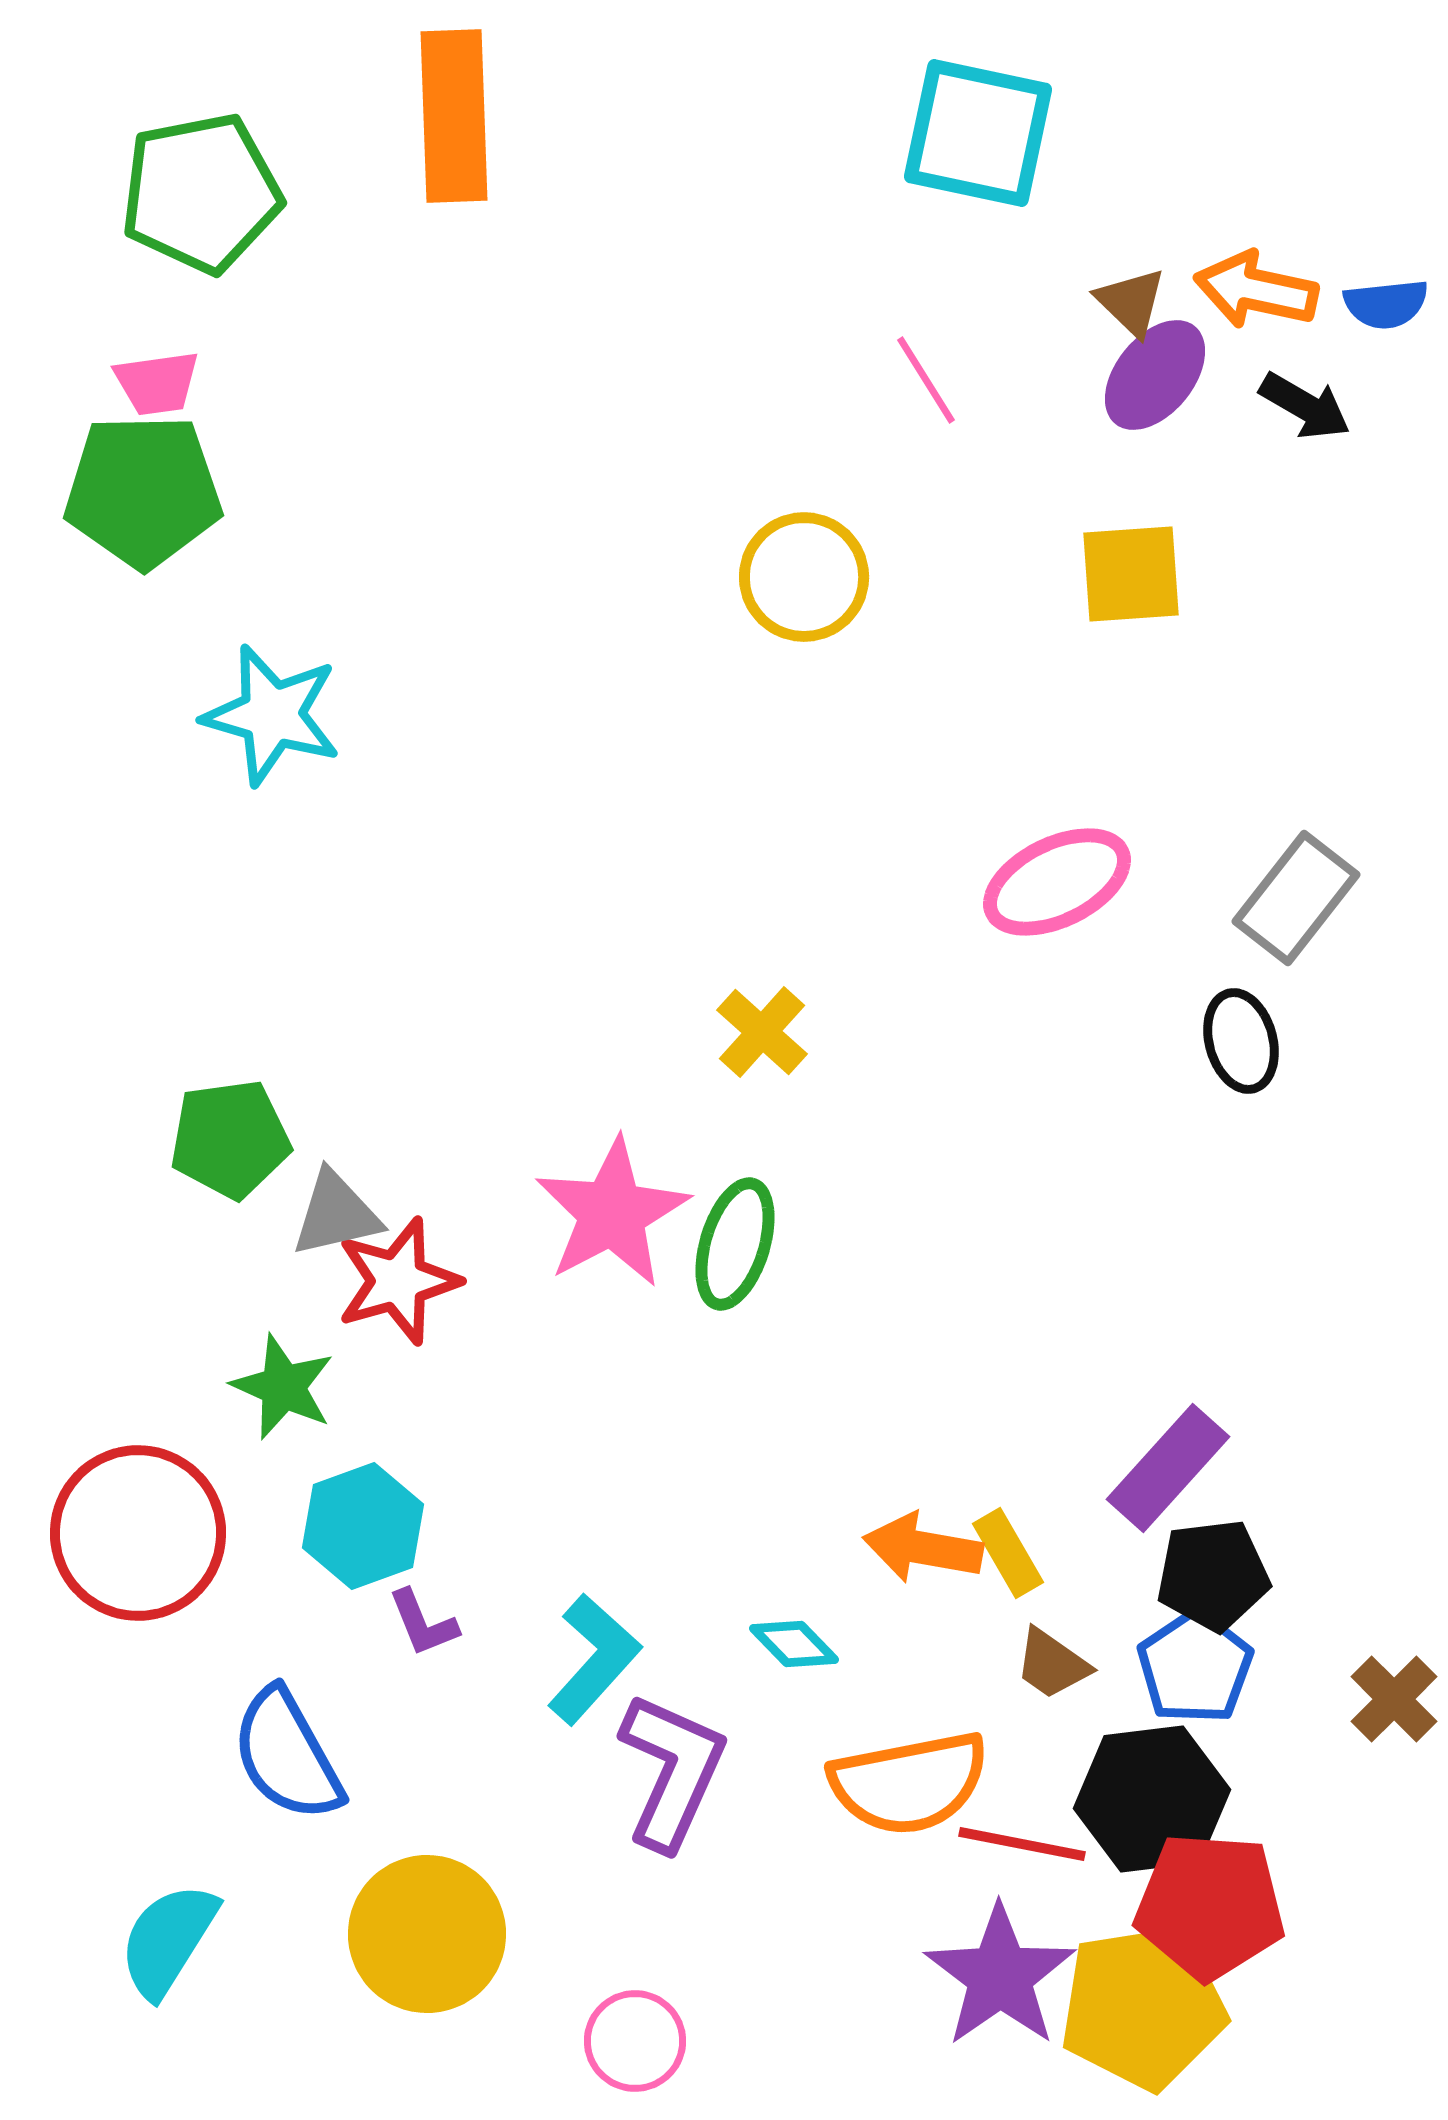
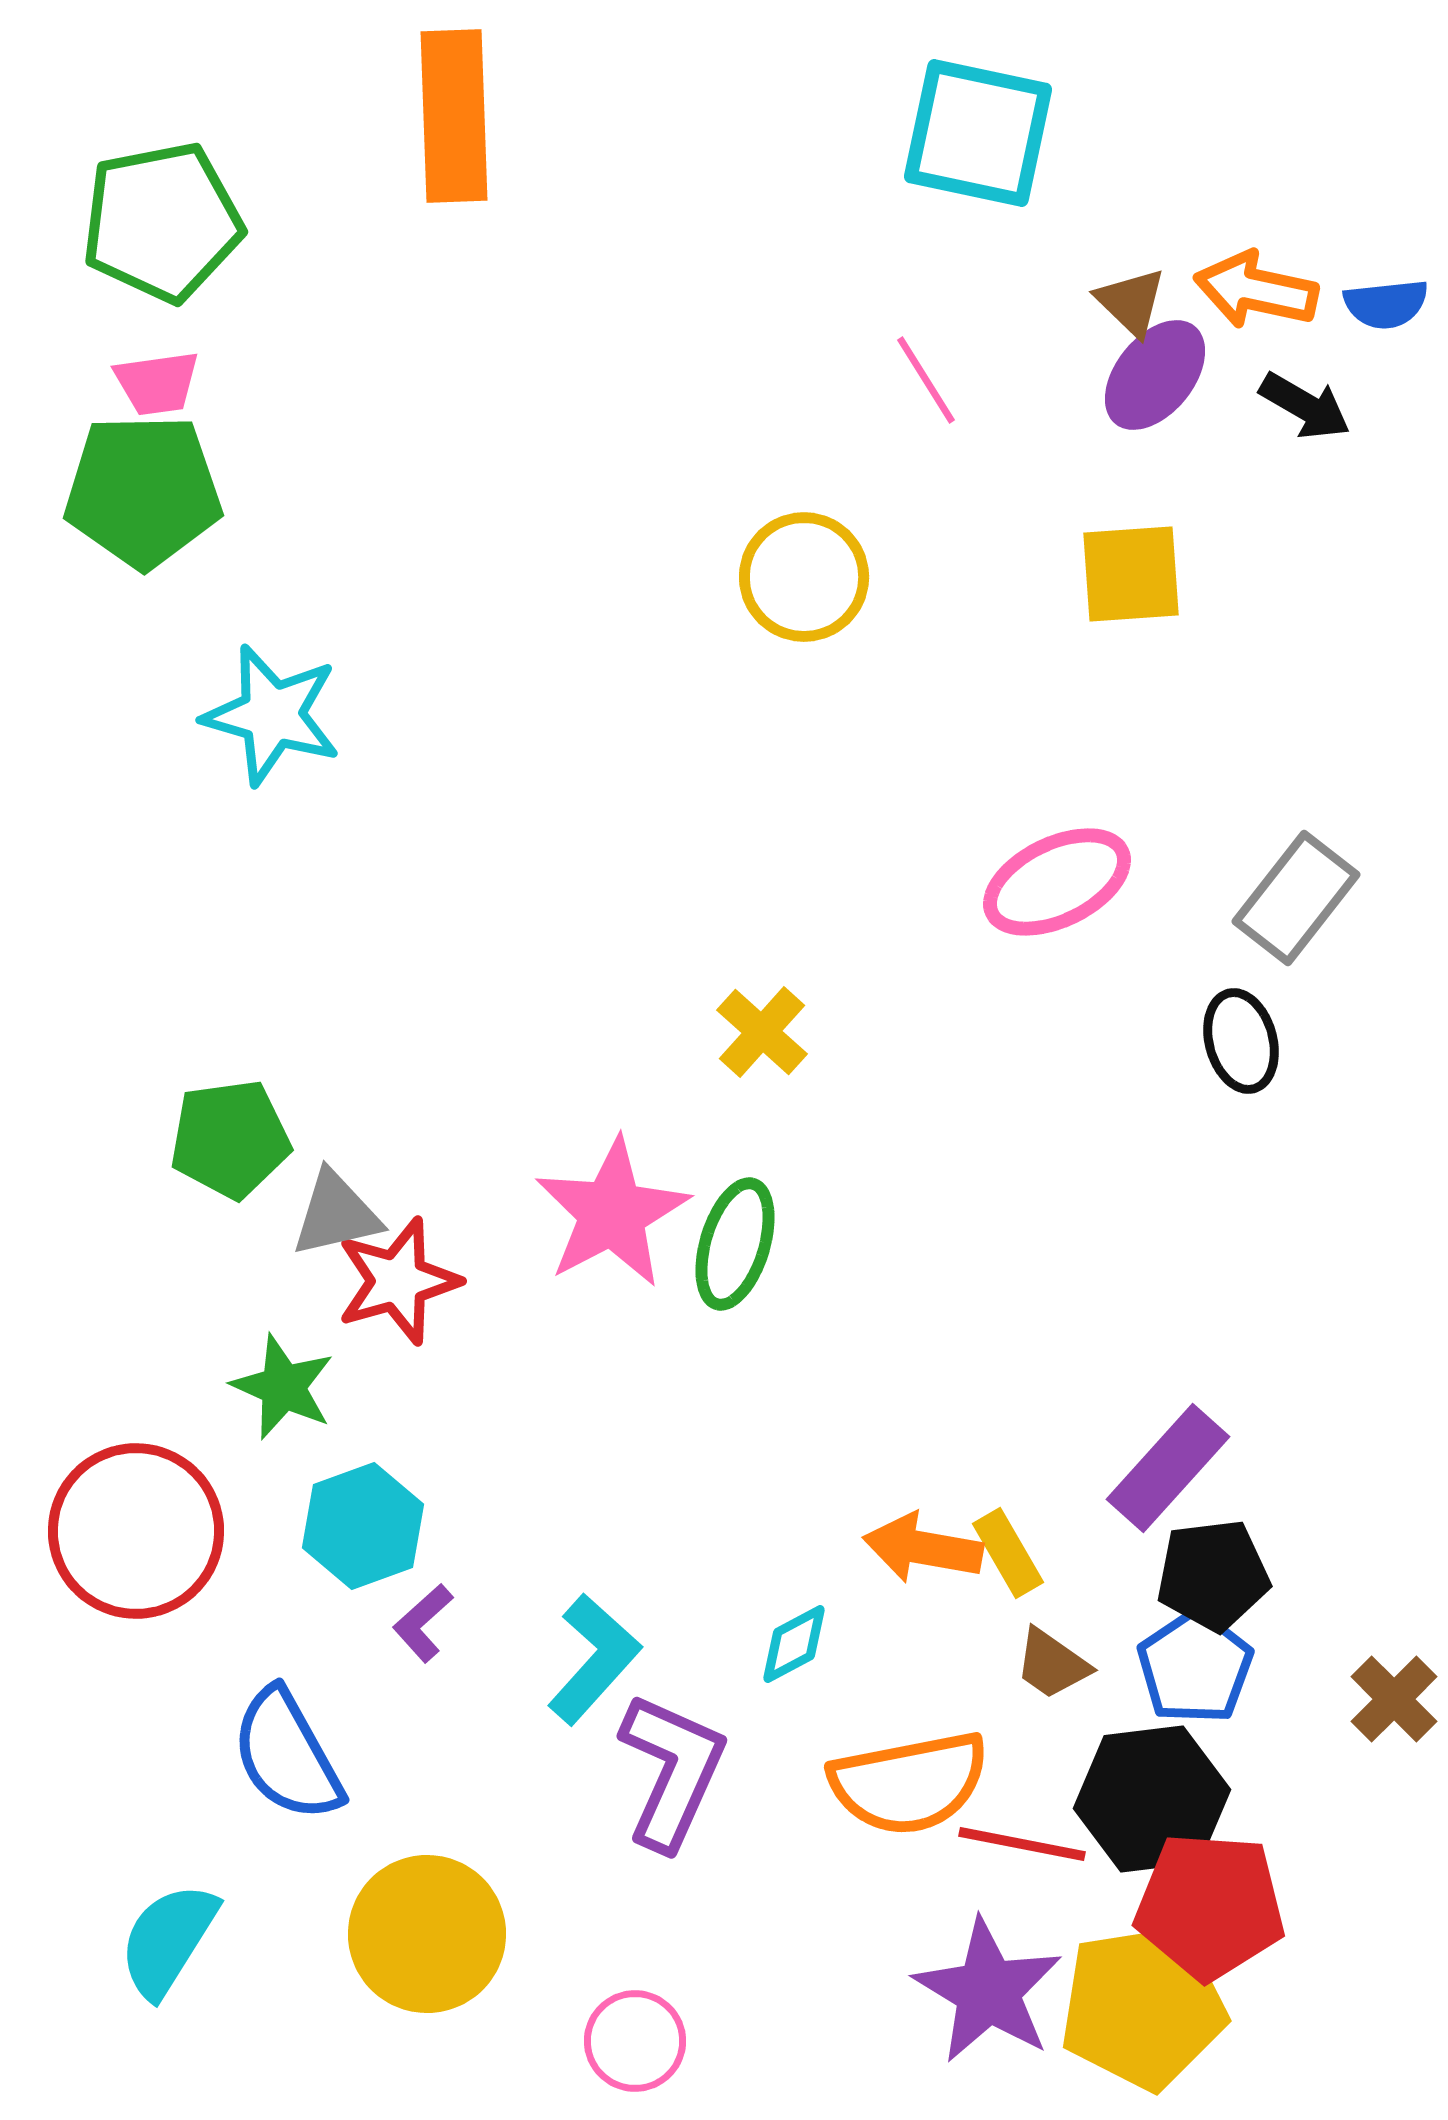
green pentagon at (201, 193): moved 39 px left, 29 px down
red circle at (138, 1533): moved 2 px left, 2 px up
purple L-shape at (423, 1623): rotated 70 degrees clockwise
cyan diamond at (794, 1644): rotated 74 degrees counterclockwise
purple star at (1000, 1976): moved 12 px left, 15 px down; rotated 6 degrees counterclockwise
